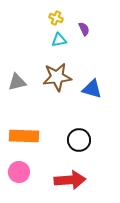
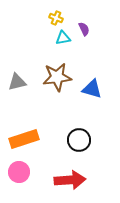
cyan triangle: moved 4 px right, 2 px up
orange rectangle: moved 3 px down; rotated 20 degrees counterclockwise
